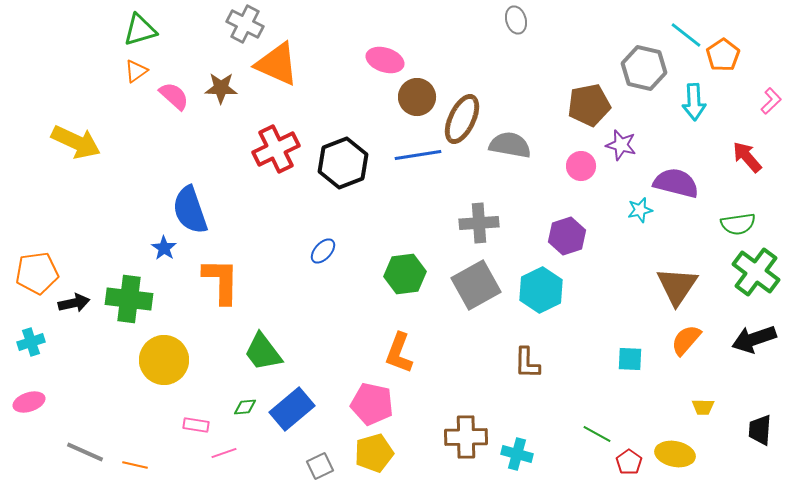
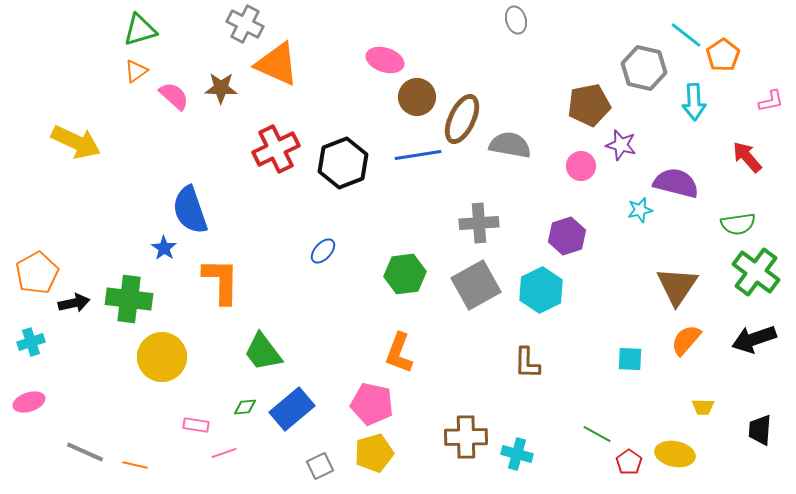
pink L-shape at (771, 101): rotated 32 degrees clockwise
orange pentagon at (37, 273): rotated 21 degrees counterclockwise
yellow circle at (164, 360): moved 2 px left, 3 px up
